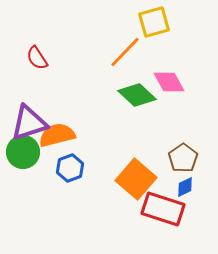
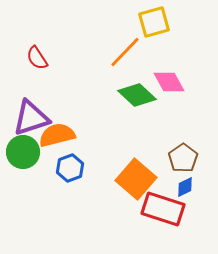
purple triangle: moved 2 px right, 5 px up
